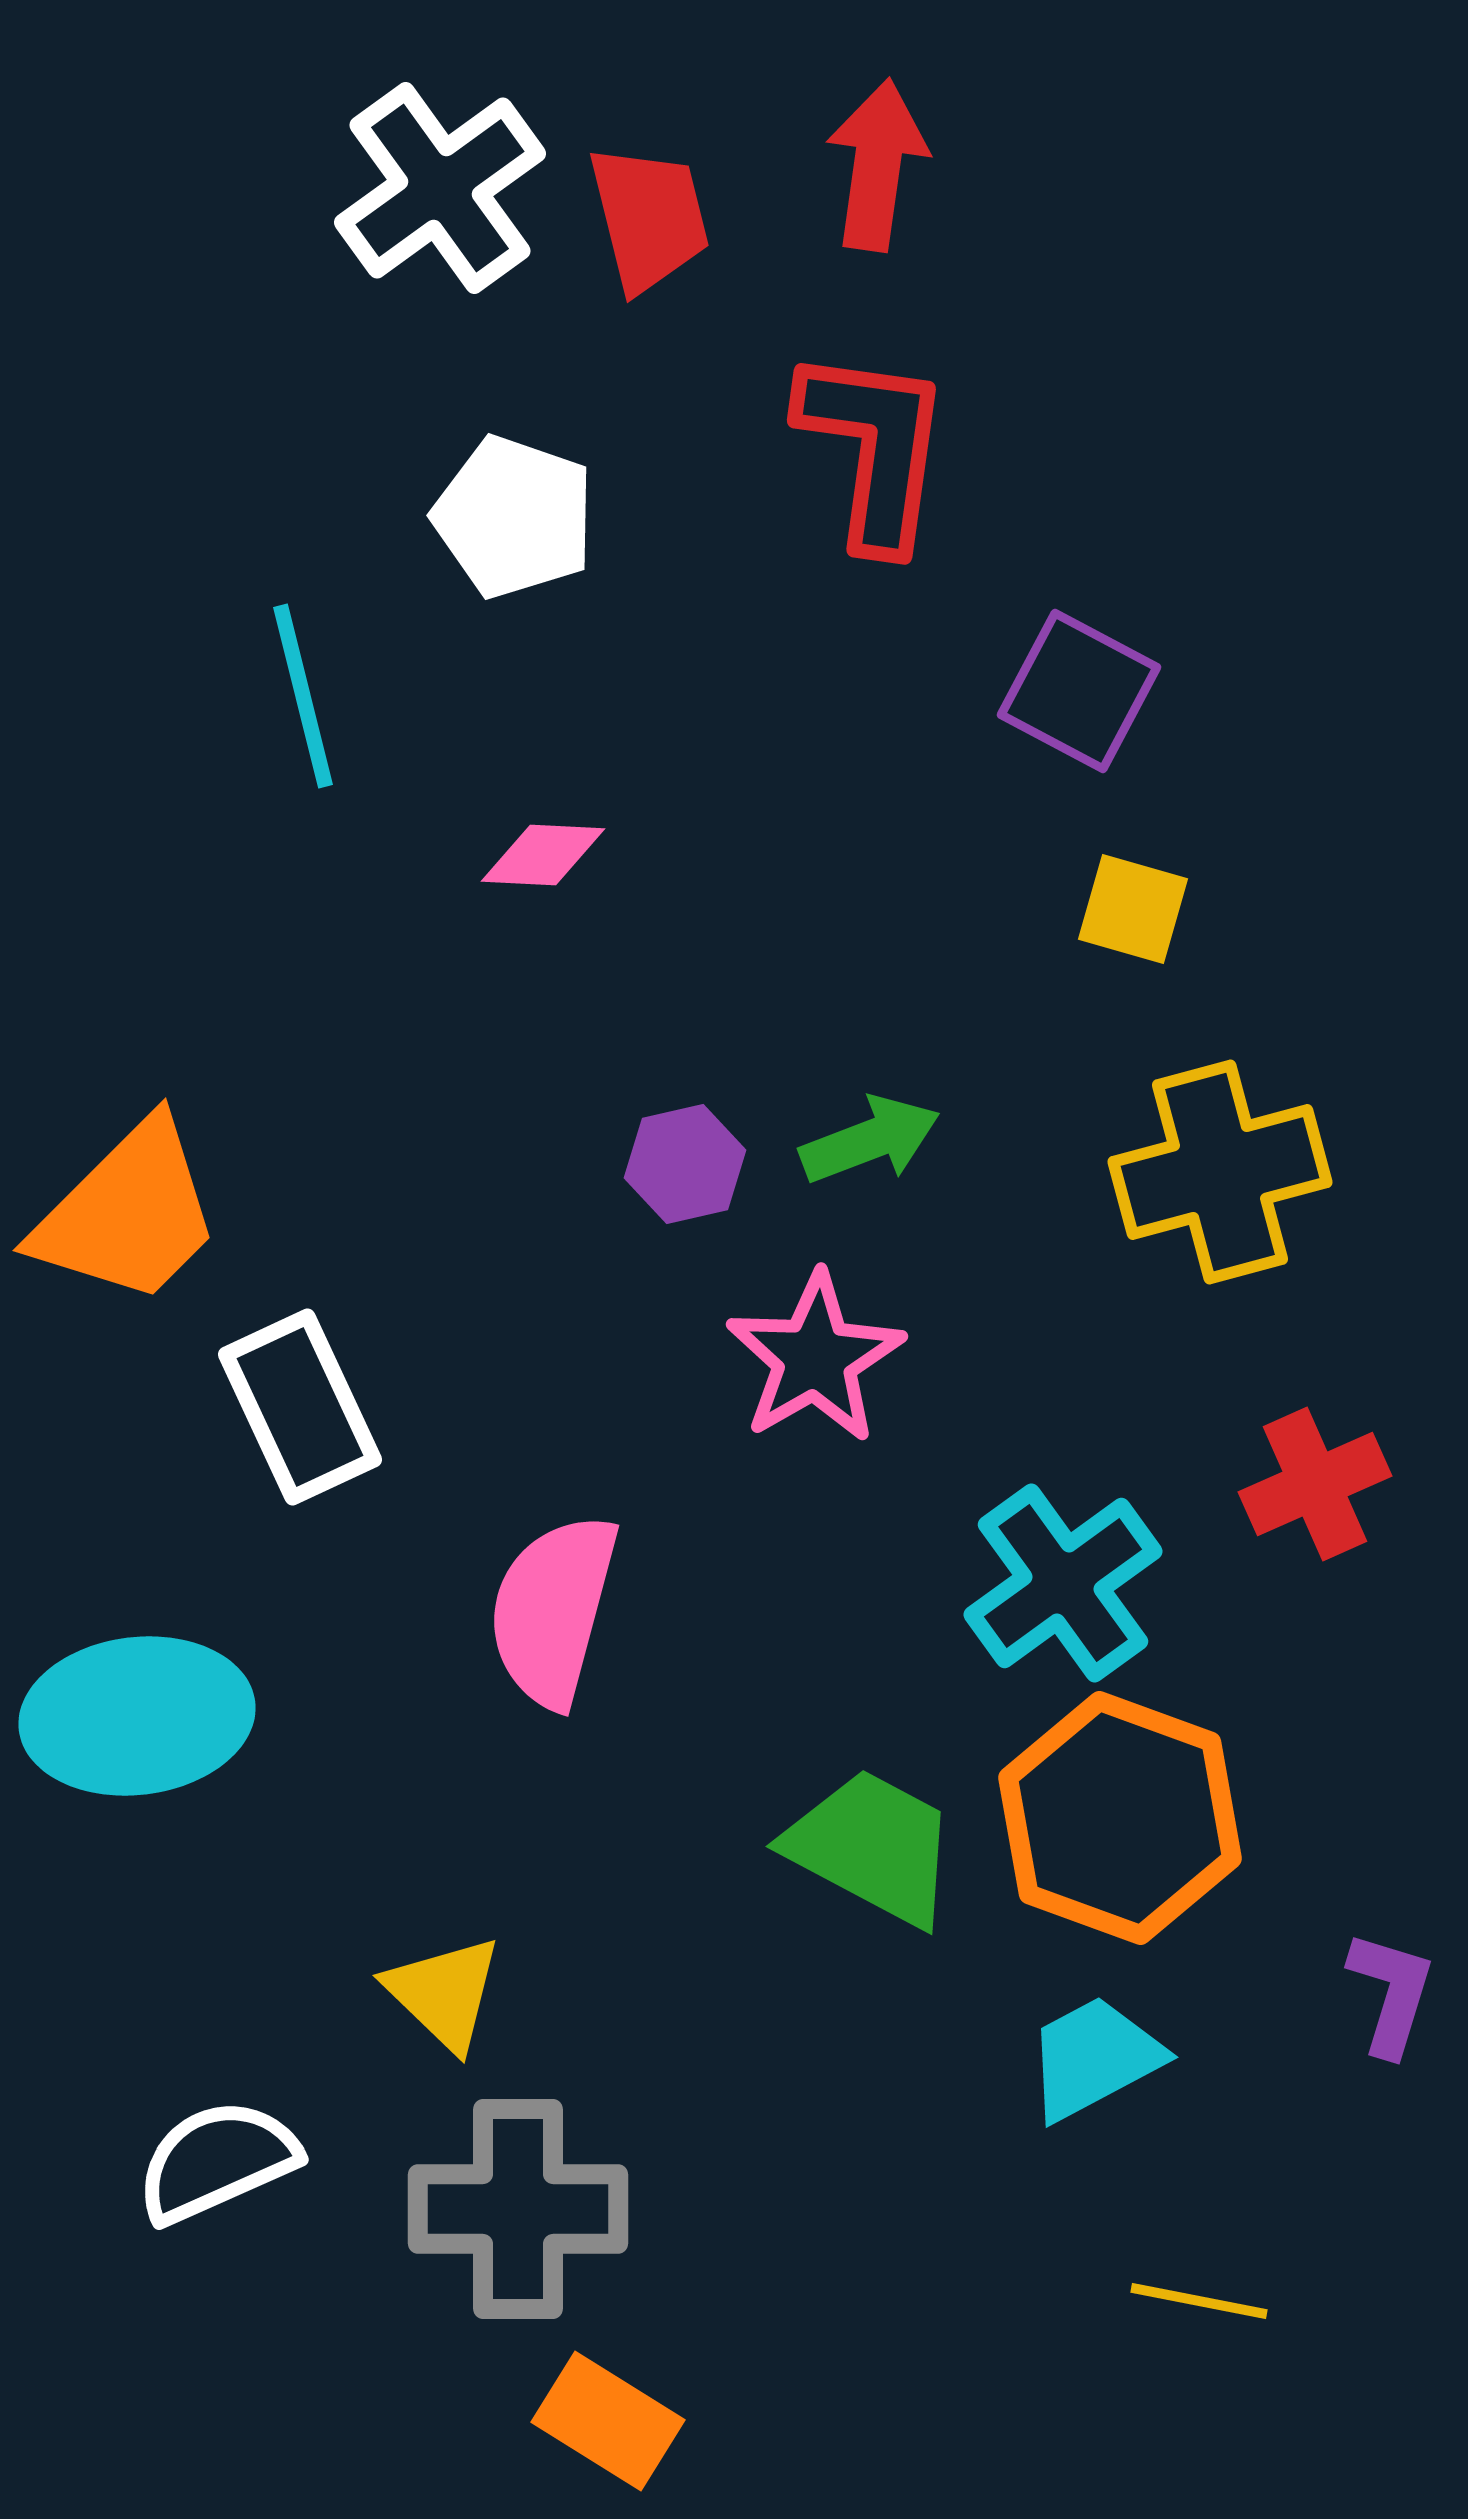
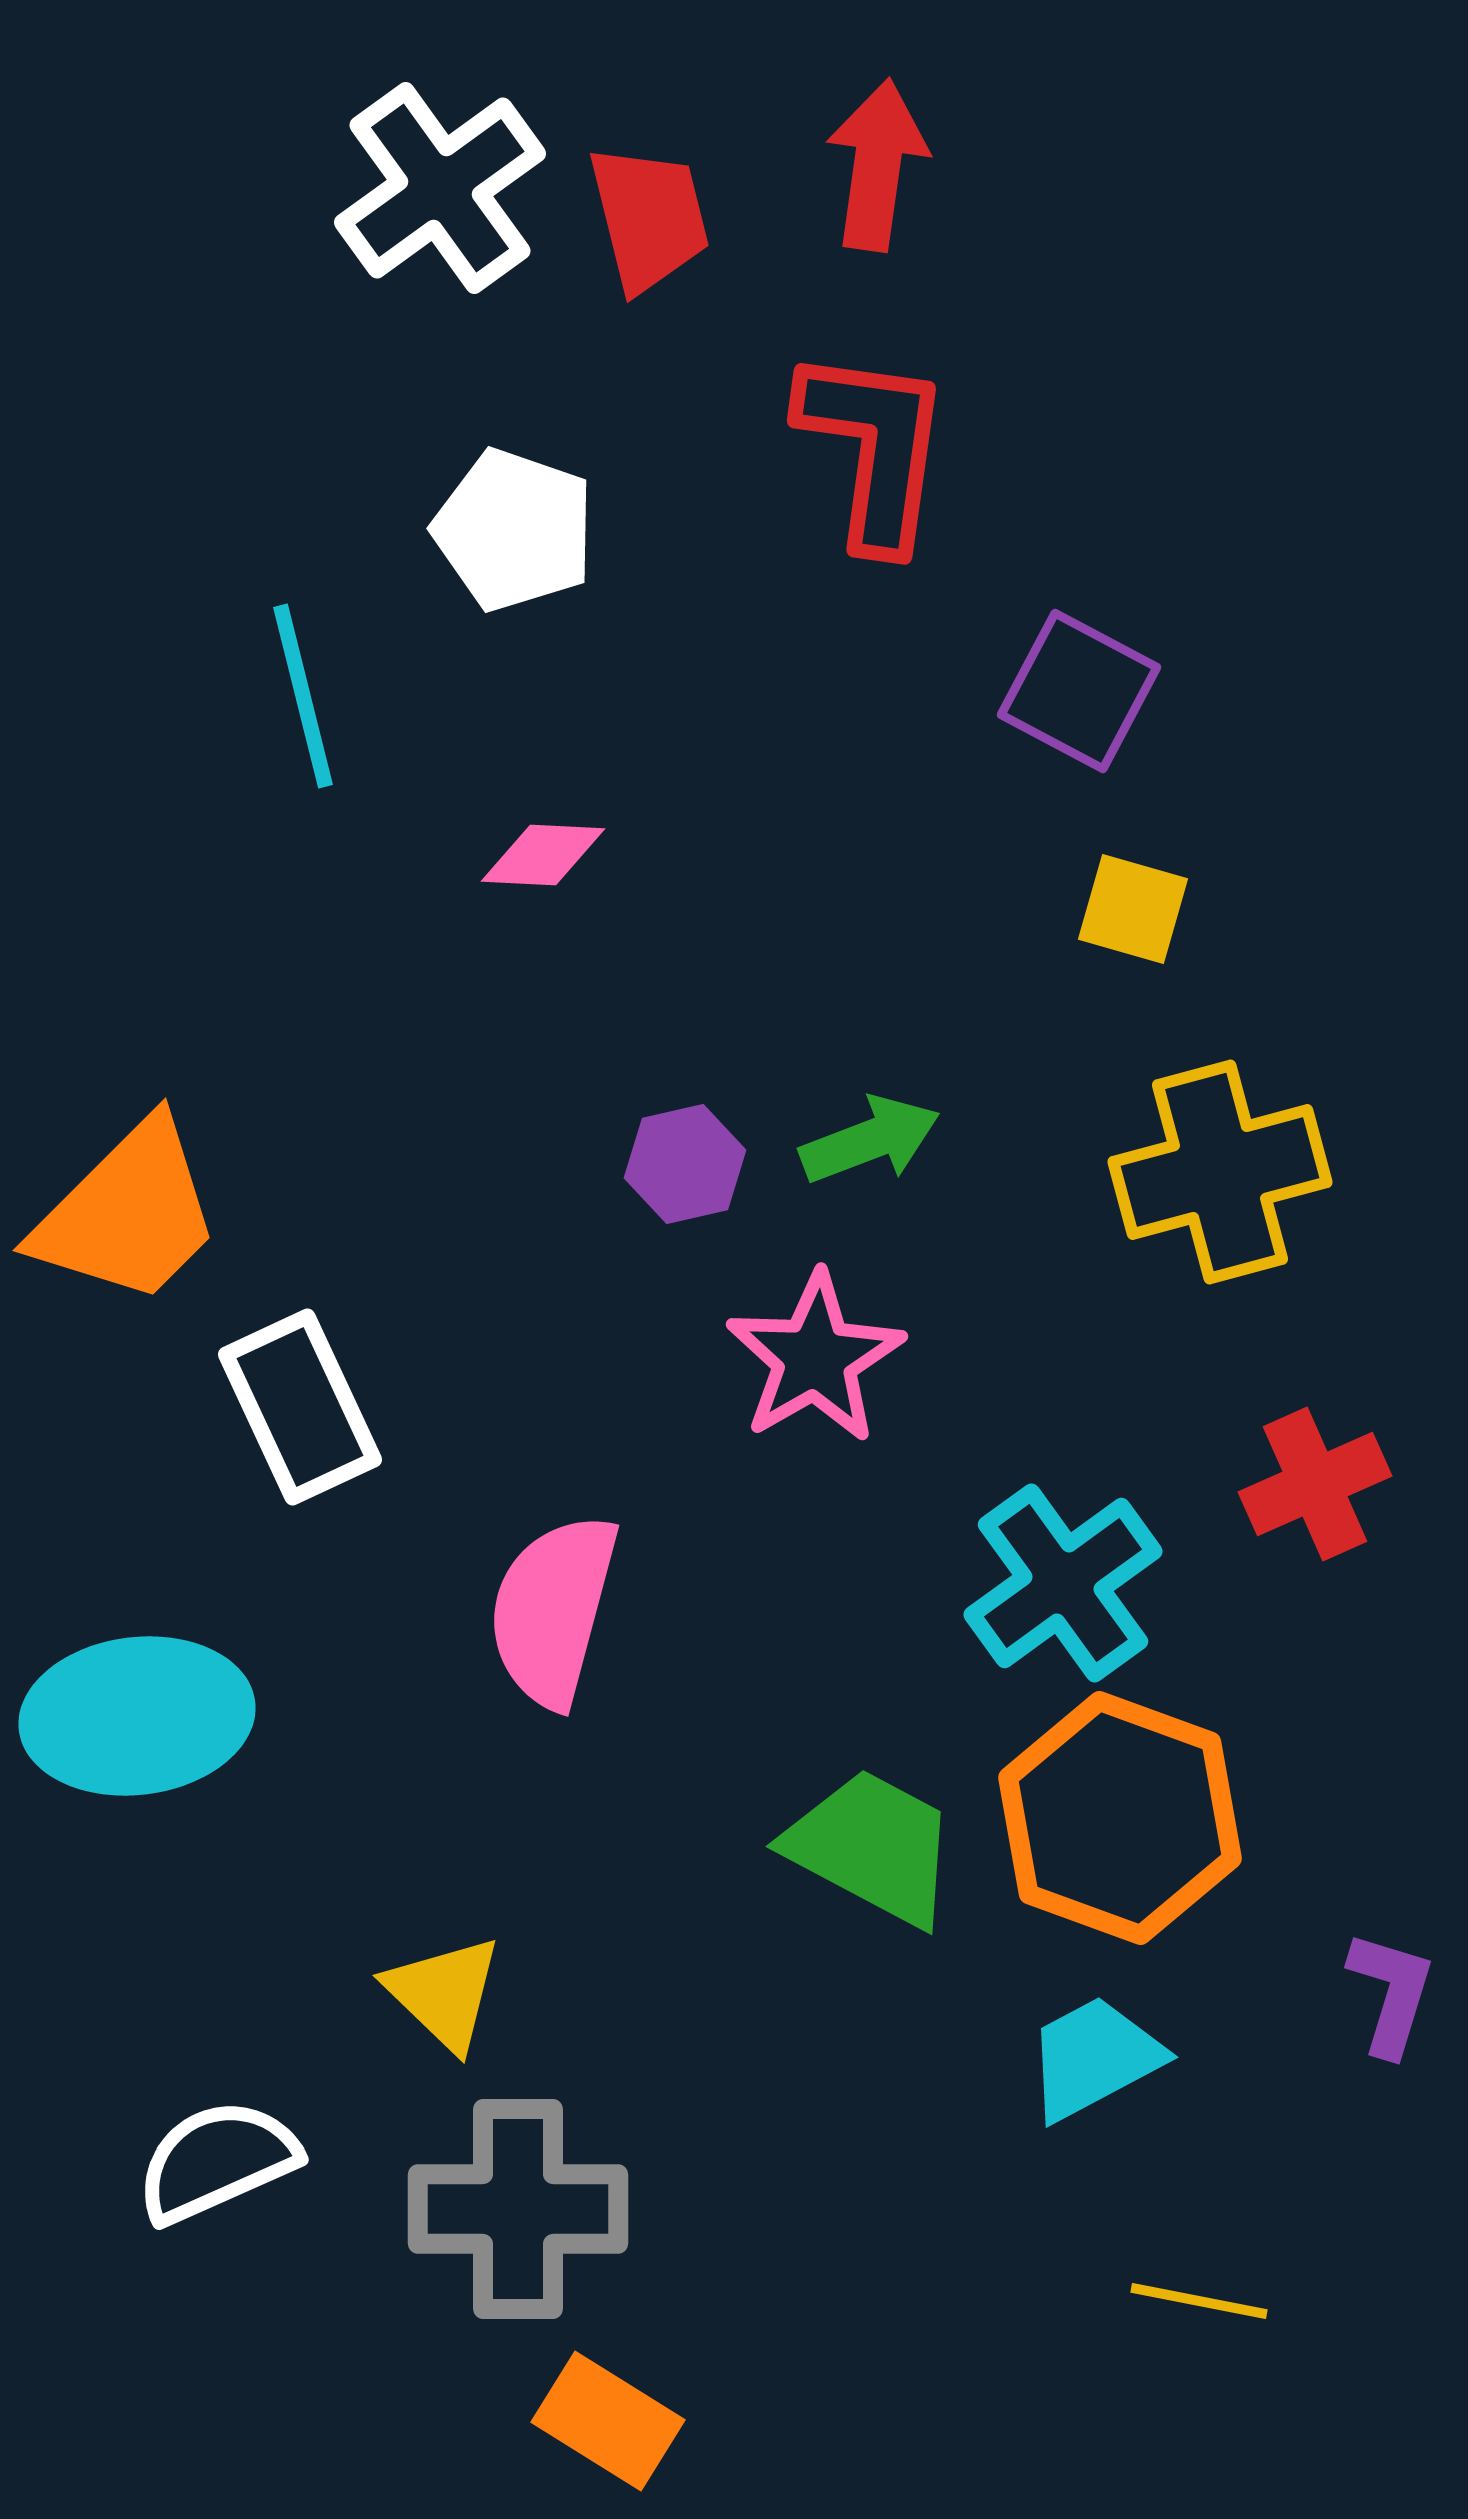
white pentagon: moved 13 px down
